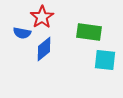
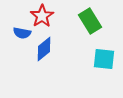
red star: moved 1 px up
green rectangle: moved 1 px right, 11 px up; rotated 50 degrees clockwise
cyan square: moved 1 px left, 1 px up
